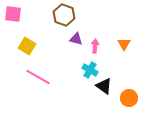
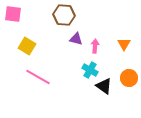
brown hexagon: rotated 15 degrees counterclockwise
orange circle: moved 20 px up
